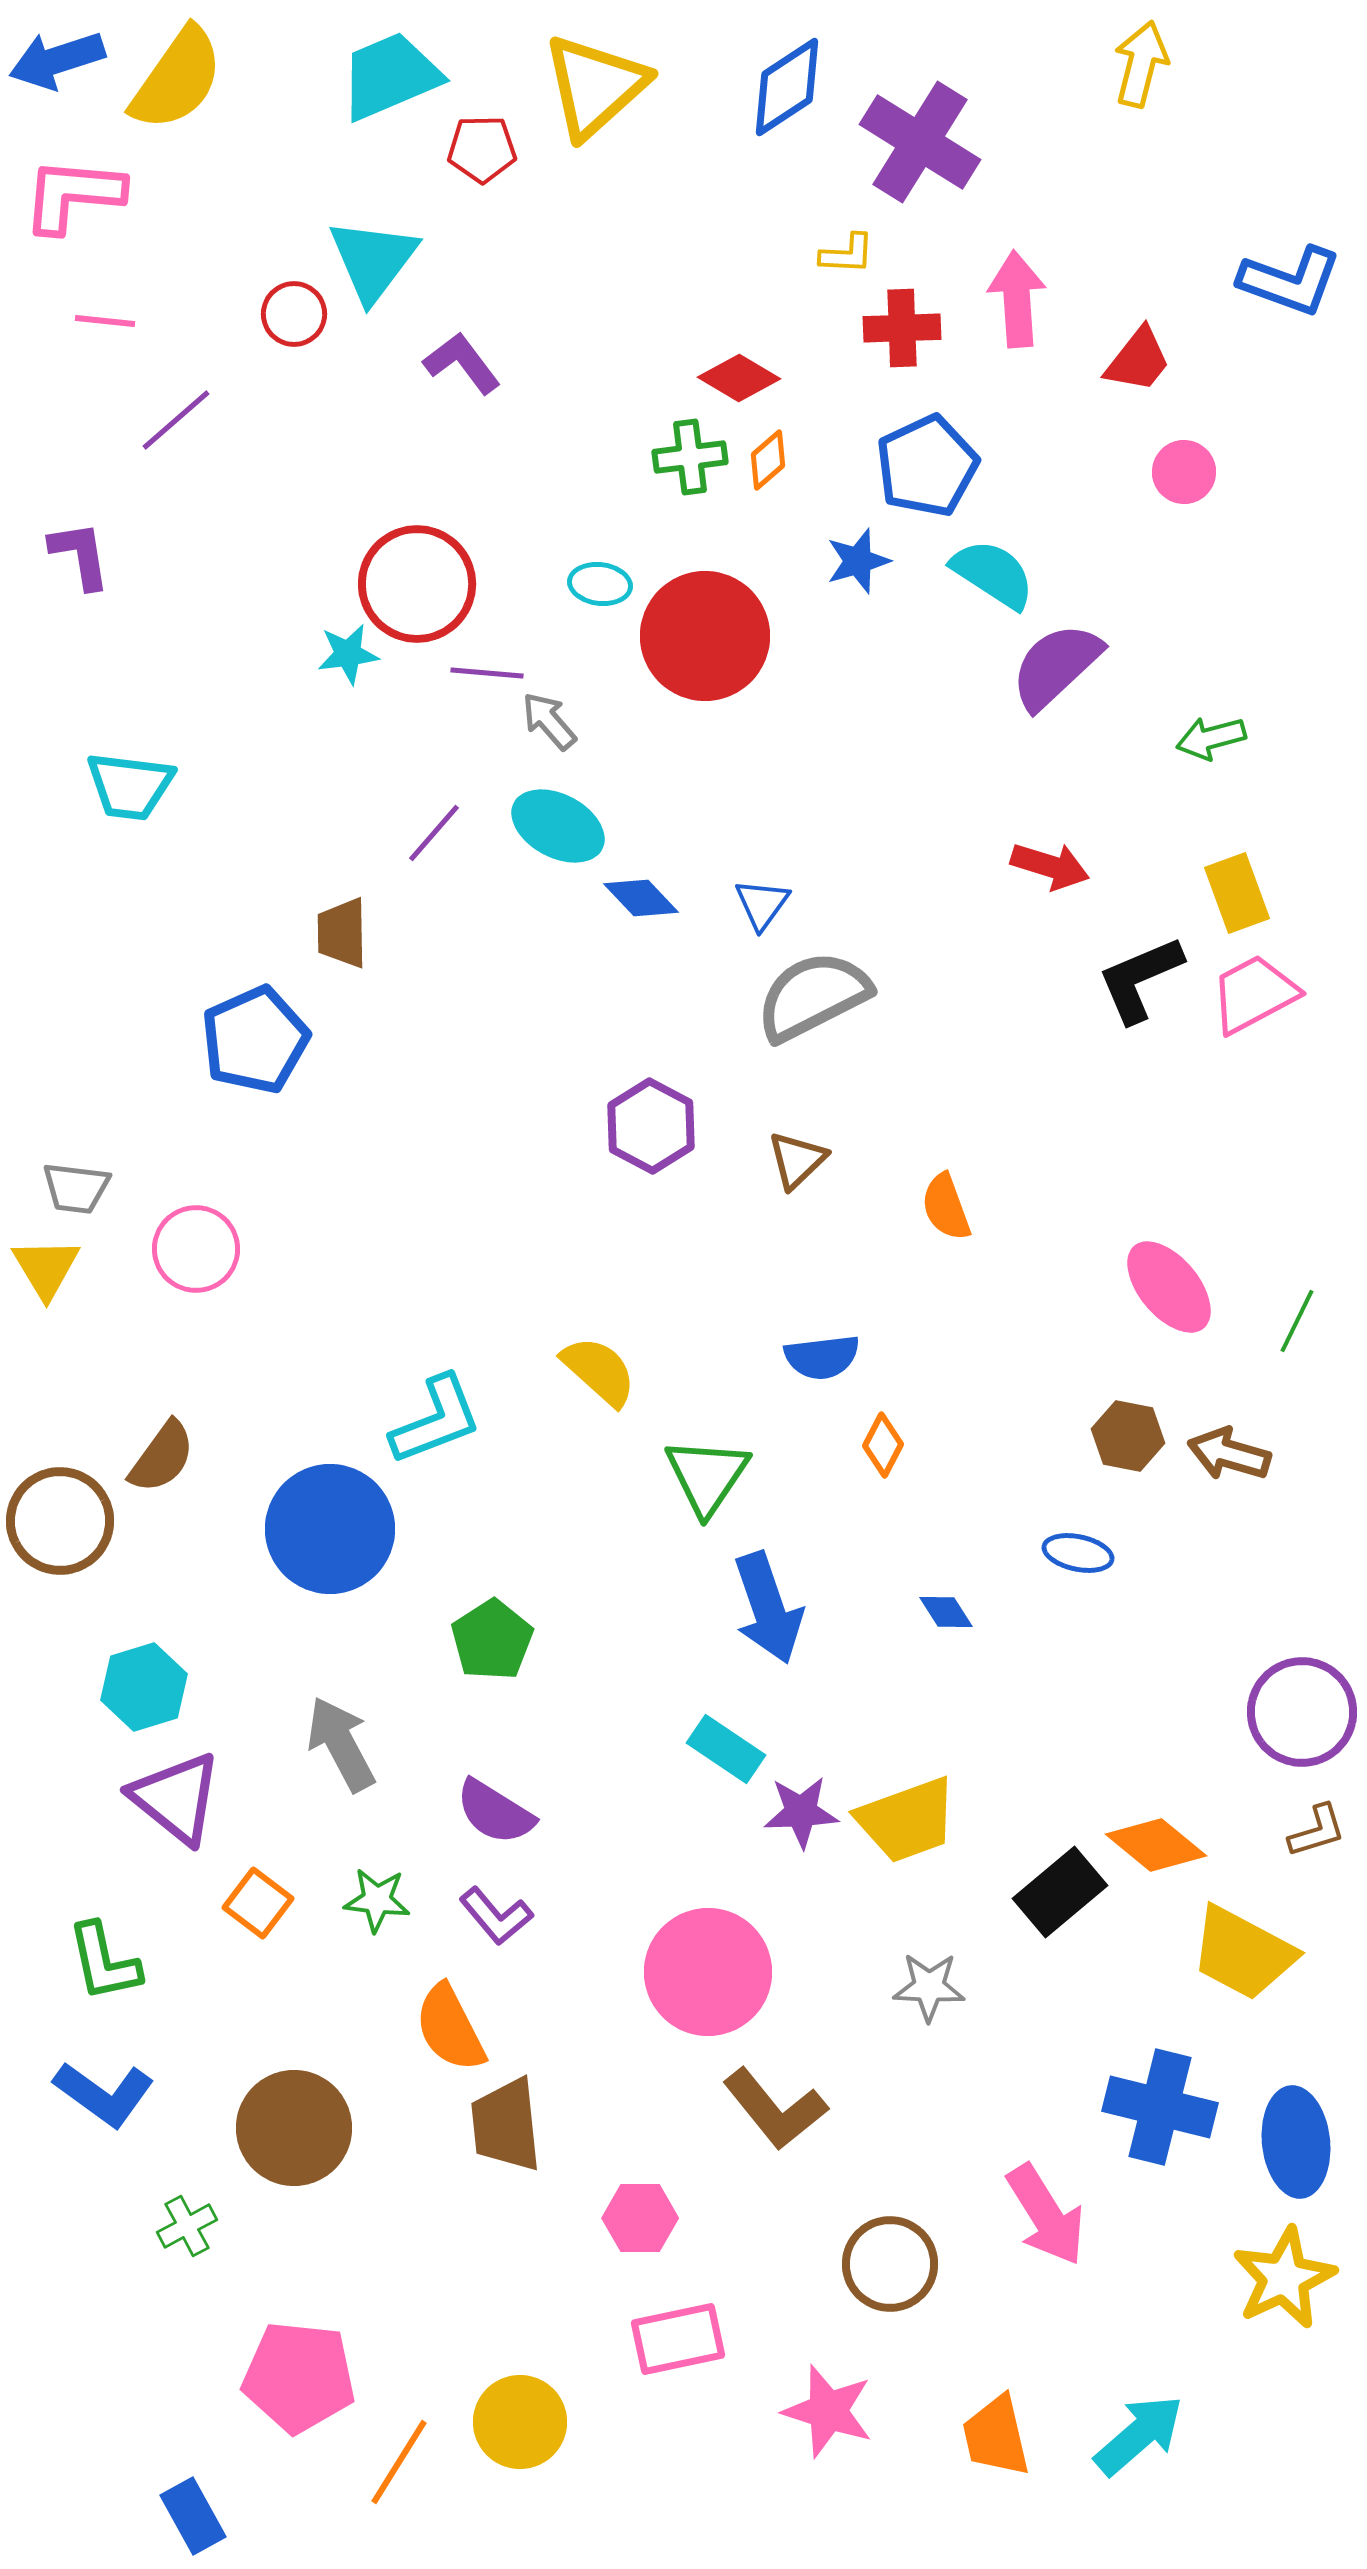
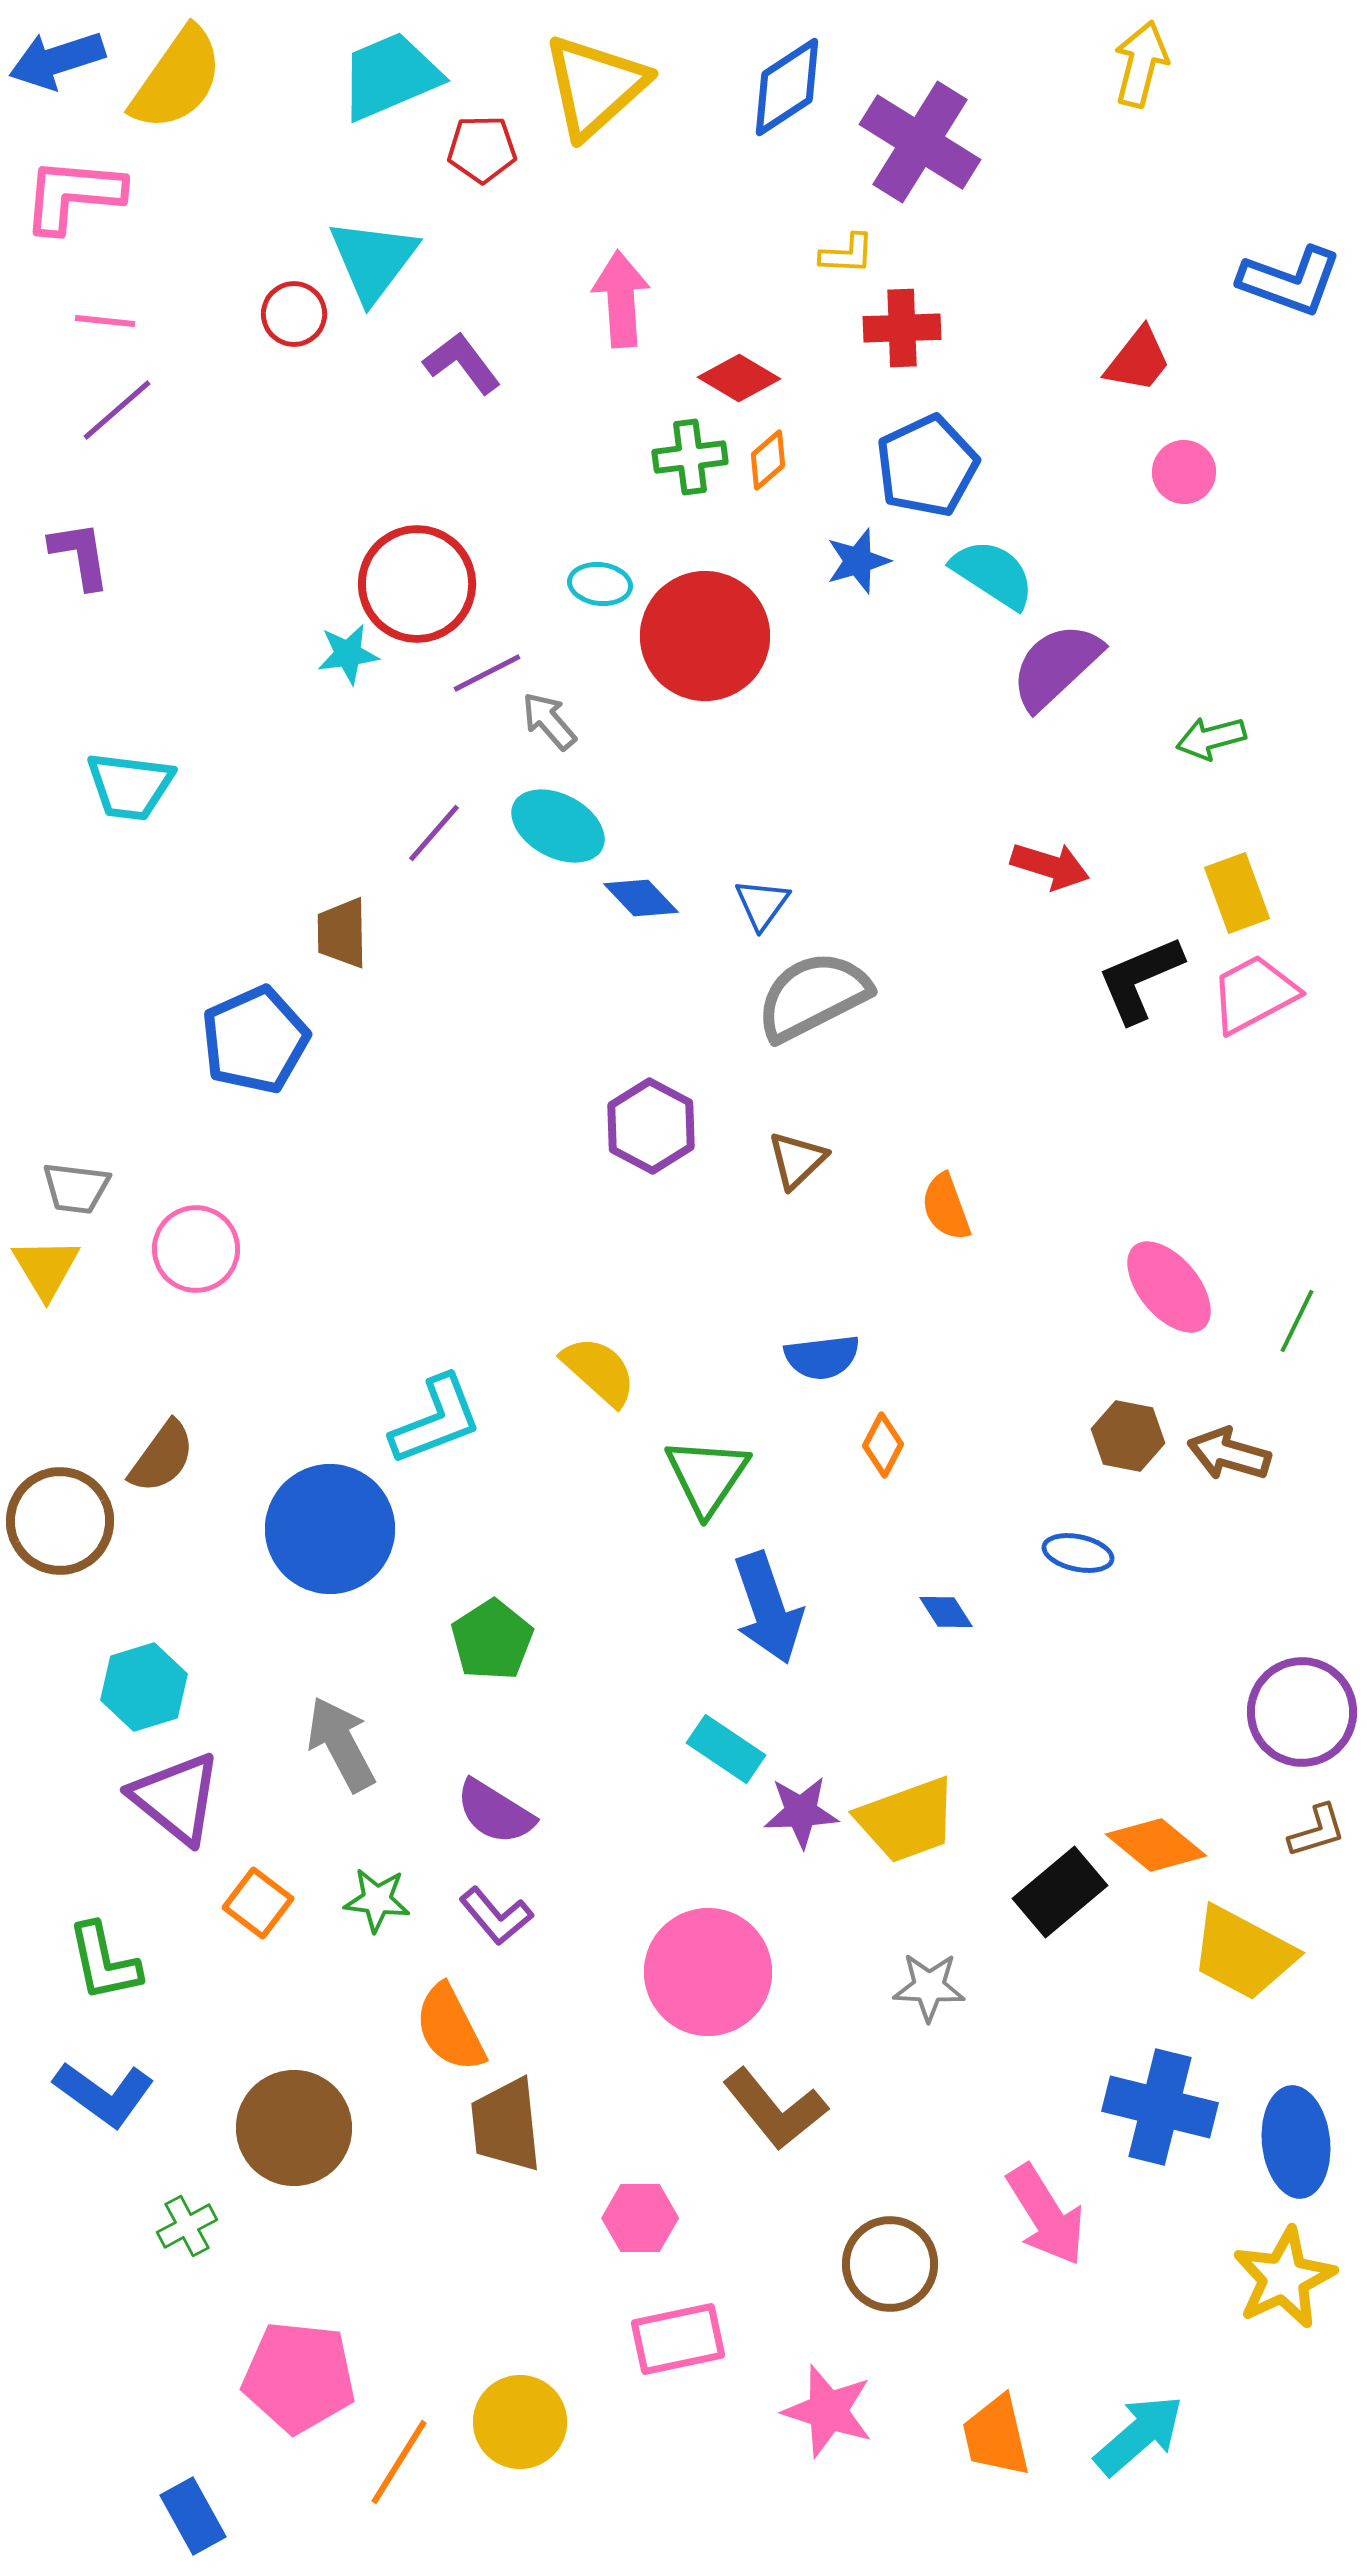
pink arrow at (1017, 299): moved 396 px left
purple line at (176, 420): moved 59 px left, 10 px up
purple line at (487, 673): rotated 32 degrees counterclockwise
